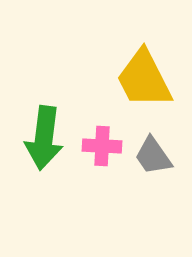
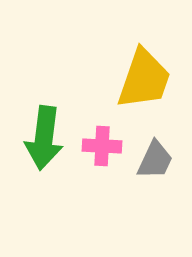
yellow trapezoid: rotated 134 degrees counterclockwise
gray trapezoid: moved 2 px right, 4 px down; rotated 120 degrees counterclockwise
